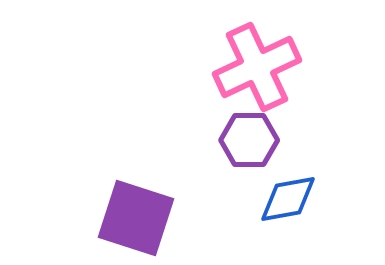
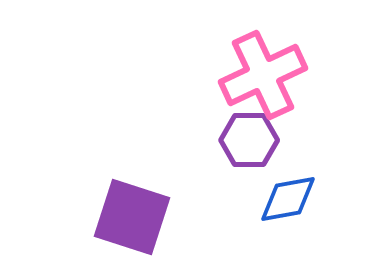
pink cross: moved 6 px right, 8 px down
purple square: moved 4 px left, 1 px up
